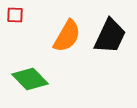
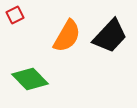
red square: rotated 30 degrees counterclockwise
black trapezoid: rotated 18 degrees clockwise
